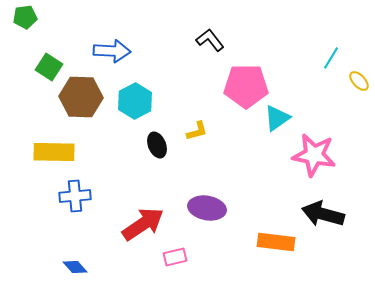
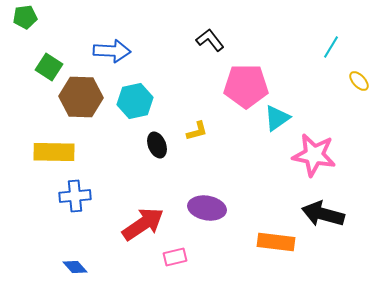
cyan line: moved 11 px up
cyan hexagon: rotated 16 degrees clockwise
